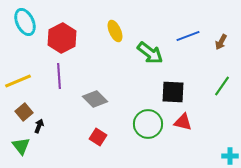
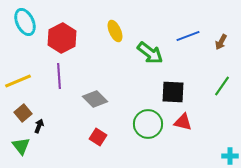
brown square: moved 1 px left, 1 px down
